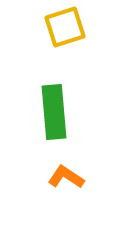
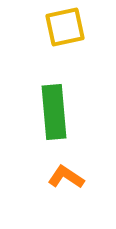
yellow square: rotated 6 degrees clockwise
